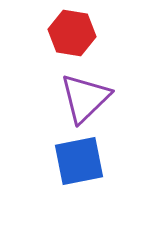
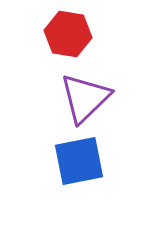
red hexagon: moved 4 px left, 1 px down
